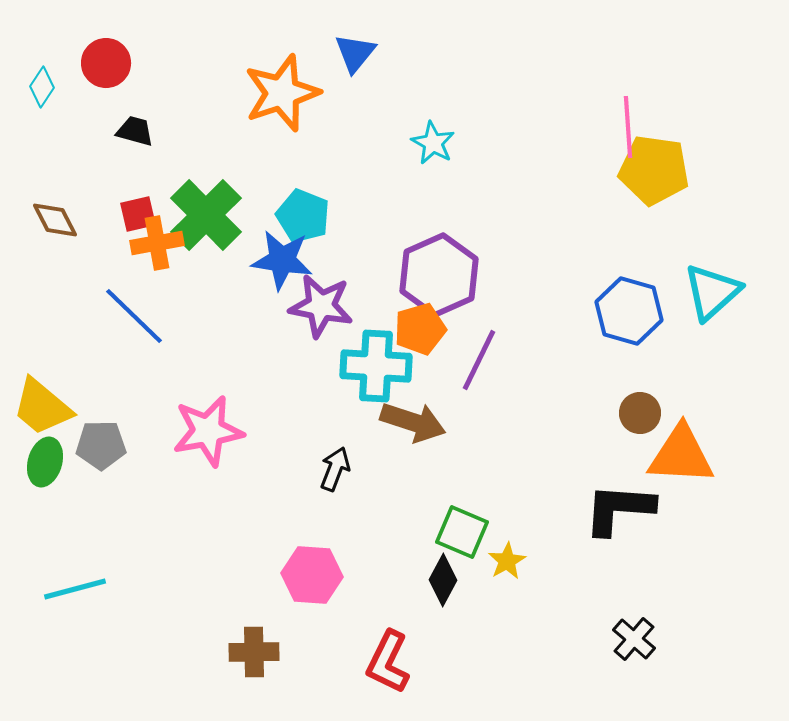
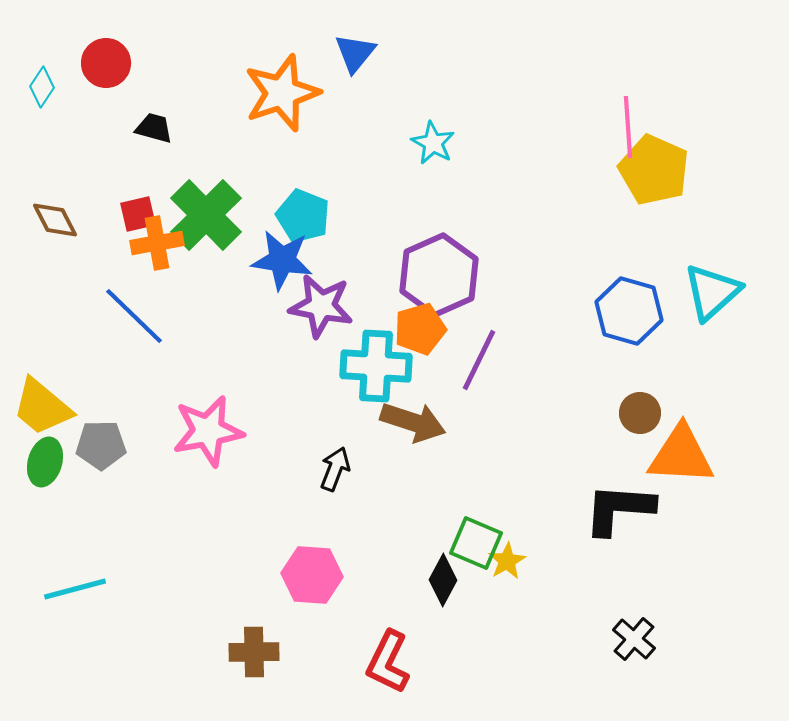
black trapezoid: moved 19 px right, 3 px up
yellow pentagon: rotated 16 degrees clockwise
green square: moved 14 px right, 11 px down
